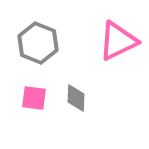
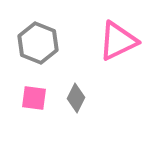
gray diamond: rotated 24 degrees clockwise
